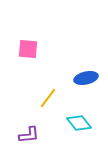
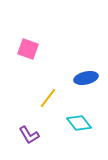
pink square: rotated 15 degrees clockwise
purple L-shape: rotated 65 degrees clockwise
